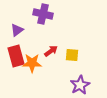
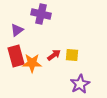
purple cross: moved 2 px left
red arrow: moved 3 px right, 4 px down
purple star: moved 1 px up
